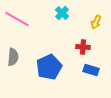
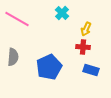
yellow arrow: moved 10 px left, 7 px down
